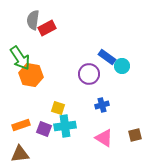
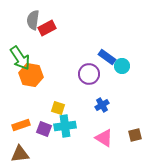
blue cross: rotated 16 degrees counterclockwise
